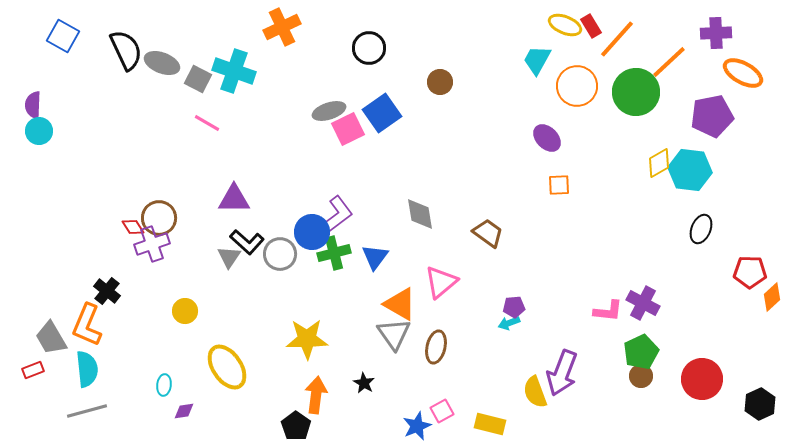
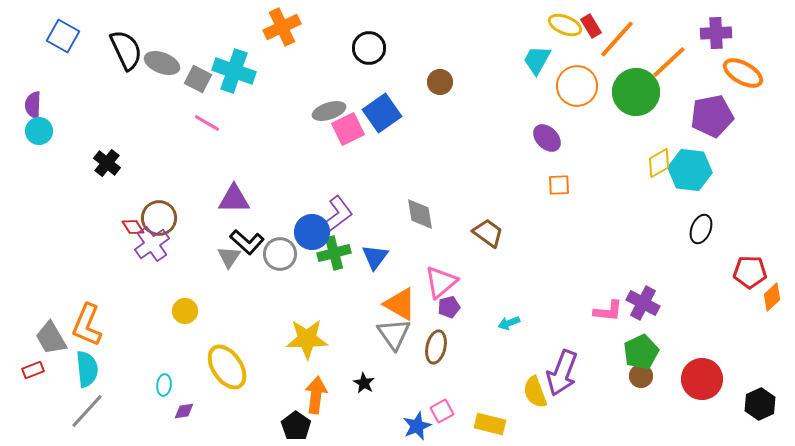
purple cross at (152, 244): rotated 16 degrees counterclockwise
black cross at (107, 291): moved 128 px up
purple pentagon at (514, 307): moved 65 px left; rotated 10 degrees counterclockwise
gray line at (87, 411): rotated 33 degrees counterclockwise
